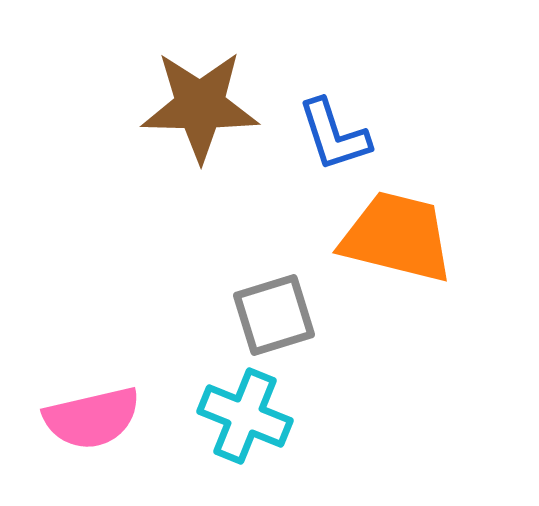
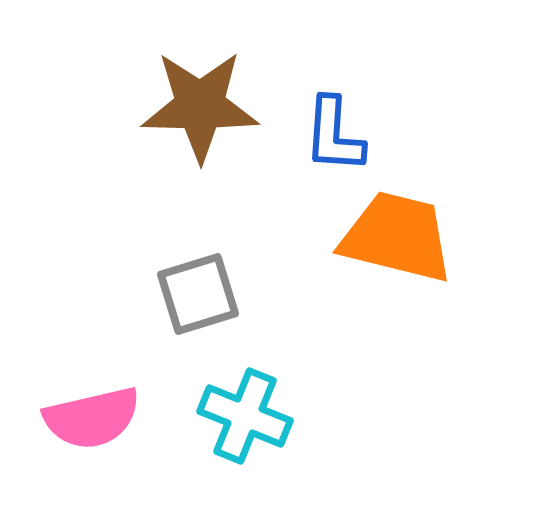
blue L-shape: rotated 22 degrees clockwise
gray square: moved 76 px left, 21 px up
